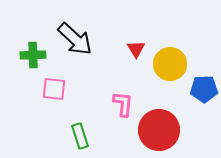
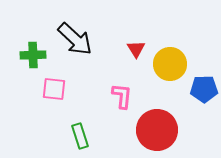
pink L-shape: moved 1 px left, 8 px up
red circle: moved 2 px left
